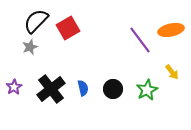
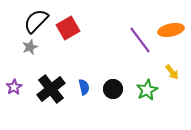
blue semicircle: moved 1 px right, 1 px up
